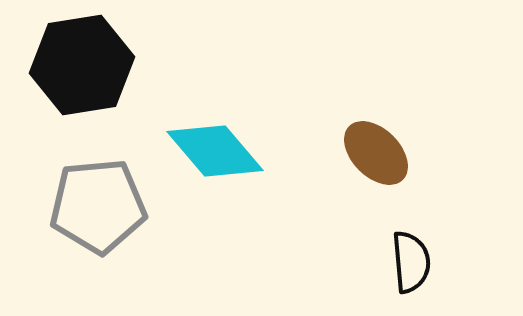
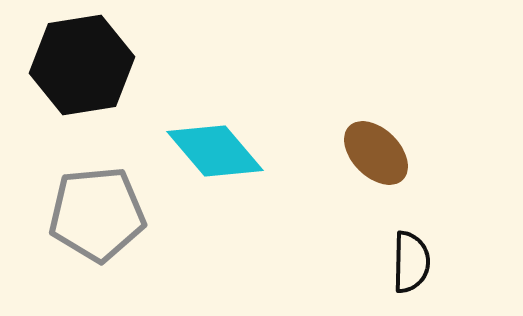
gray pentagon: moved 1 px left, 8 px down
black semicircle: rotated 6 degrees clockwise
